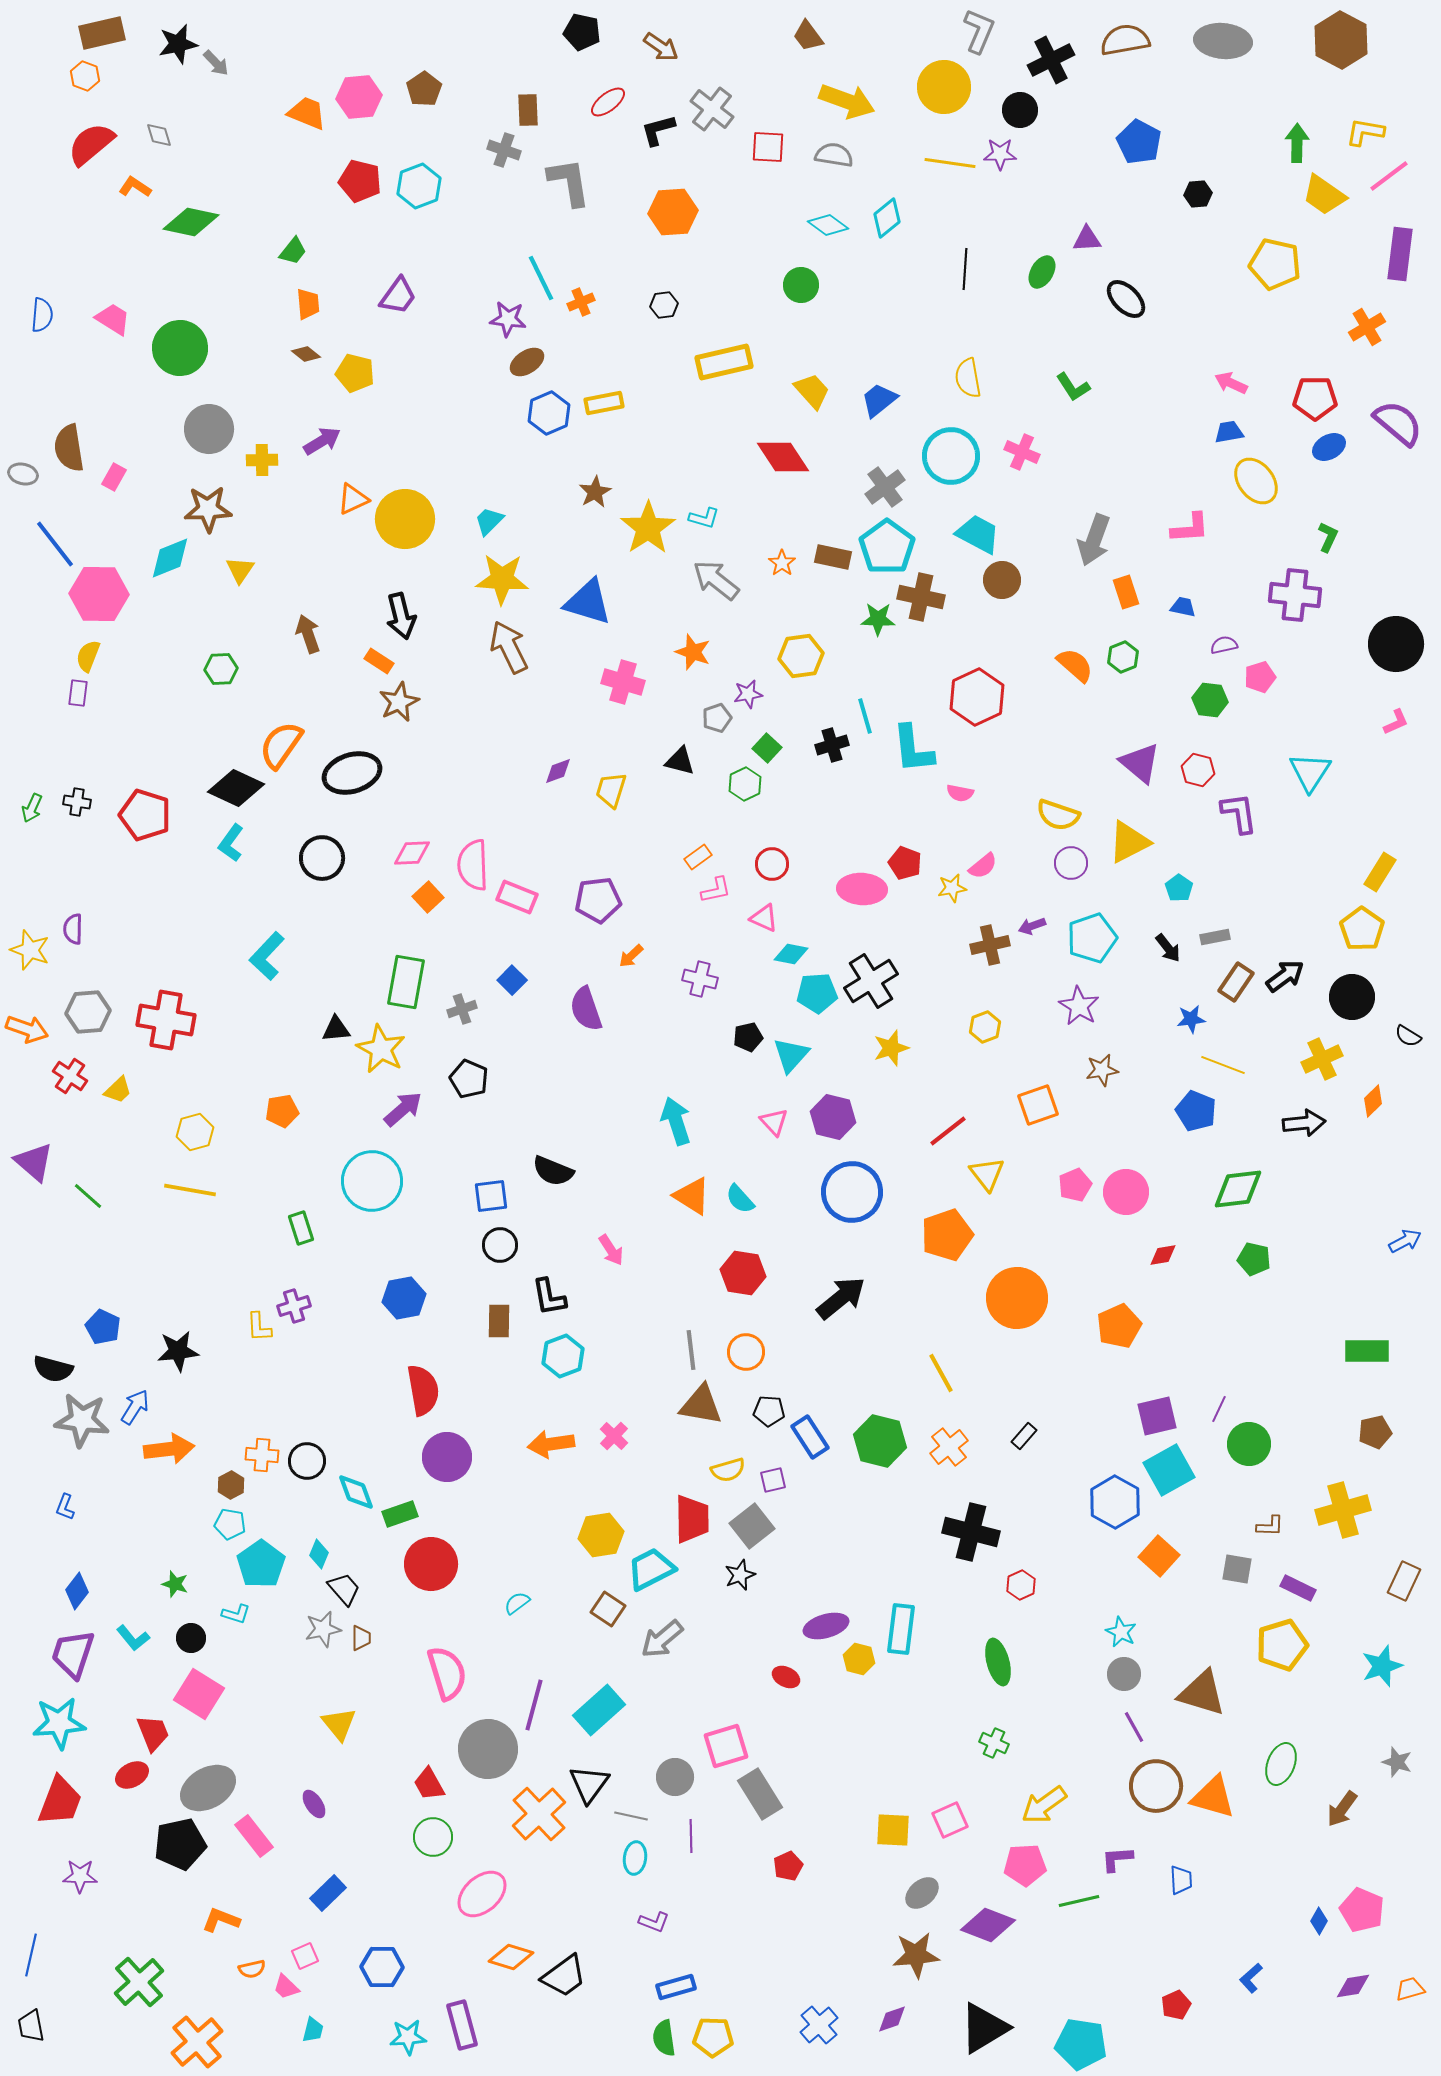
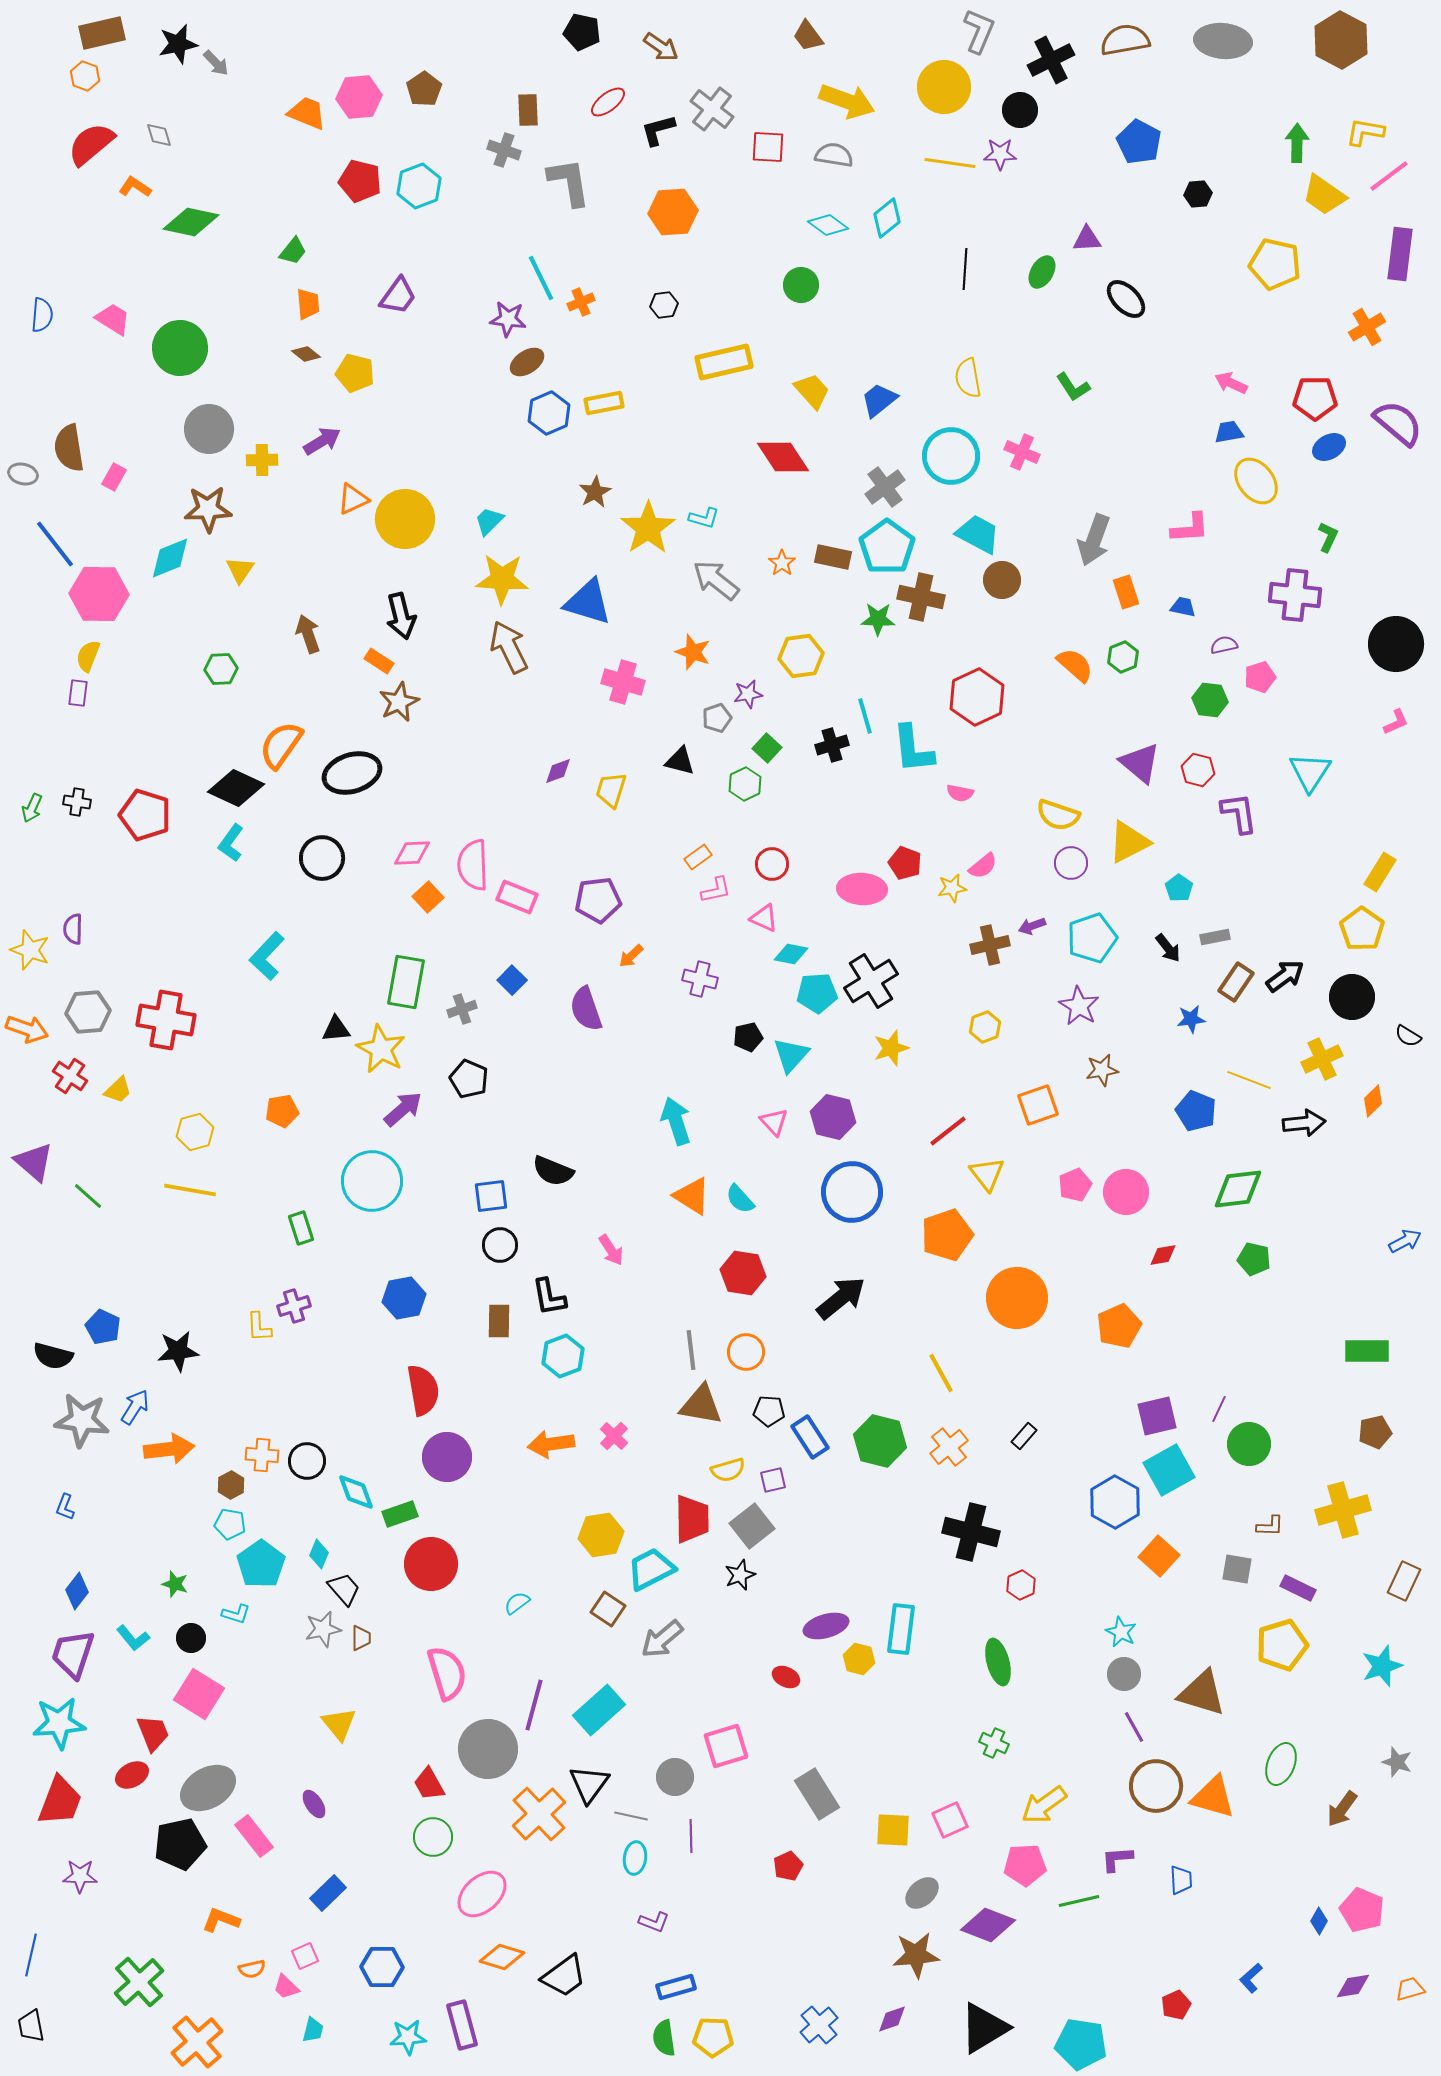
yellow line at (1223, 1065): moved 26 px right, 15 px down
black semicircle at (53, 1369): moved 13 px up
gray rectangle at (760, 1794): moved 57 px right
orange diamond at (511, 1957): moved 9 px left
